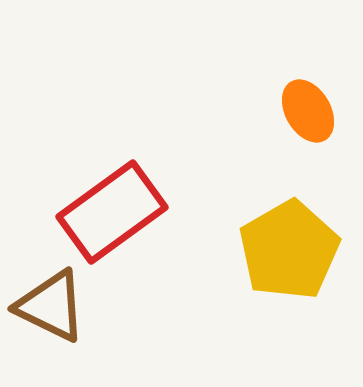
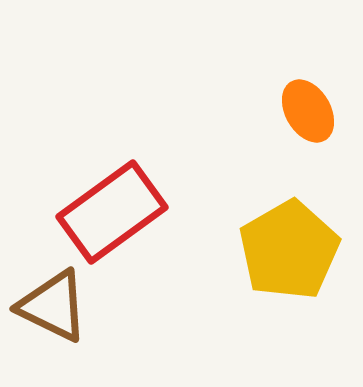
brown triangle: moved 2 px right
